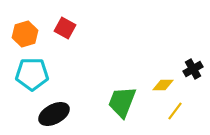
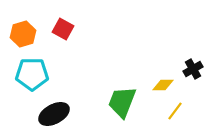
red square: moved 2 px left, 1 px down
orange hexagon: moved 2 px left
